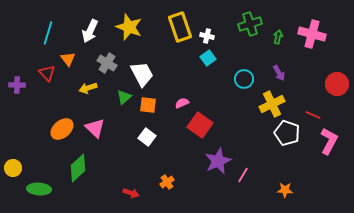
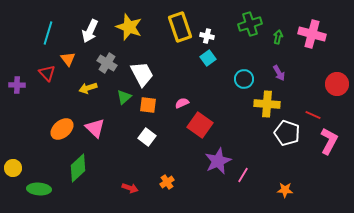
yellow cross: moved 5 px left; rotated 30 degrees clockwise
red arrow: moved 1 px left, 5 px up
